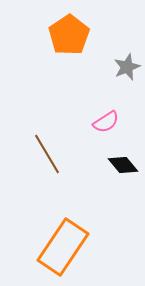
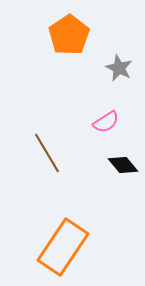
gray star: moved 8 px left, 1 px down; rotated 24 degrees counterclockwise
brown line: moved 1 px up
